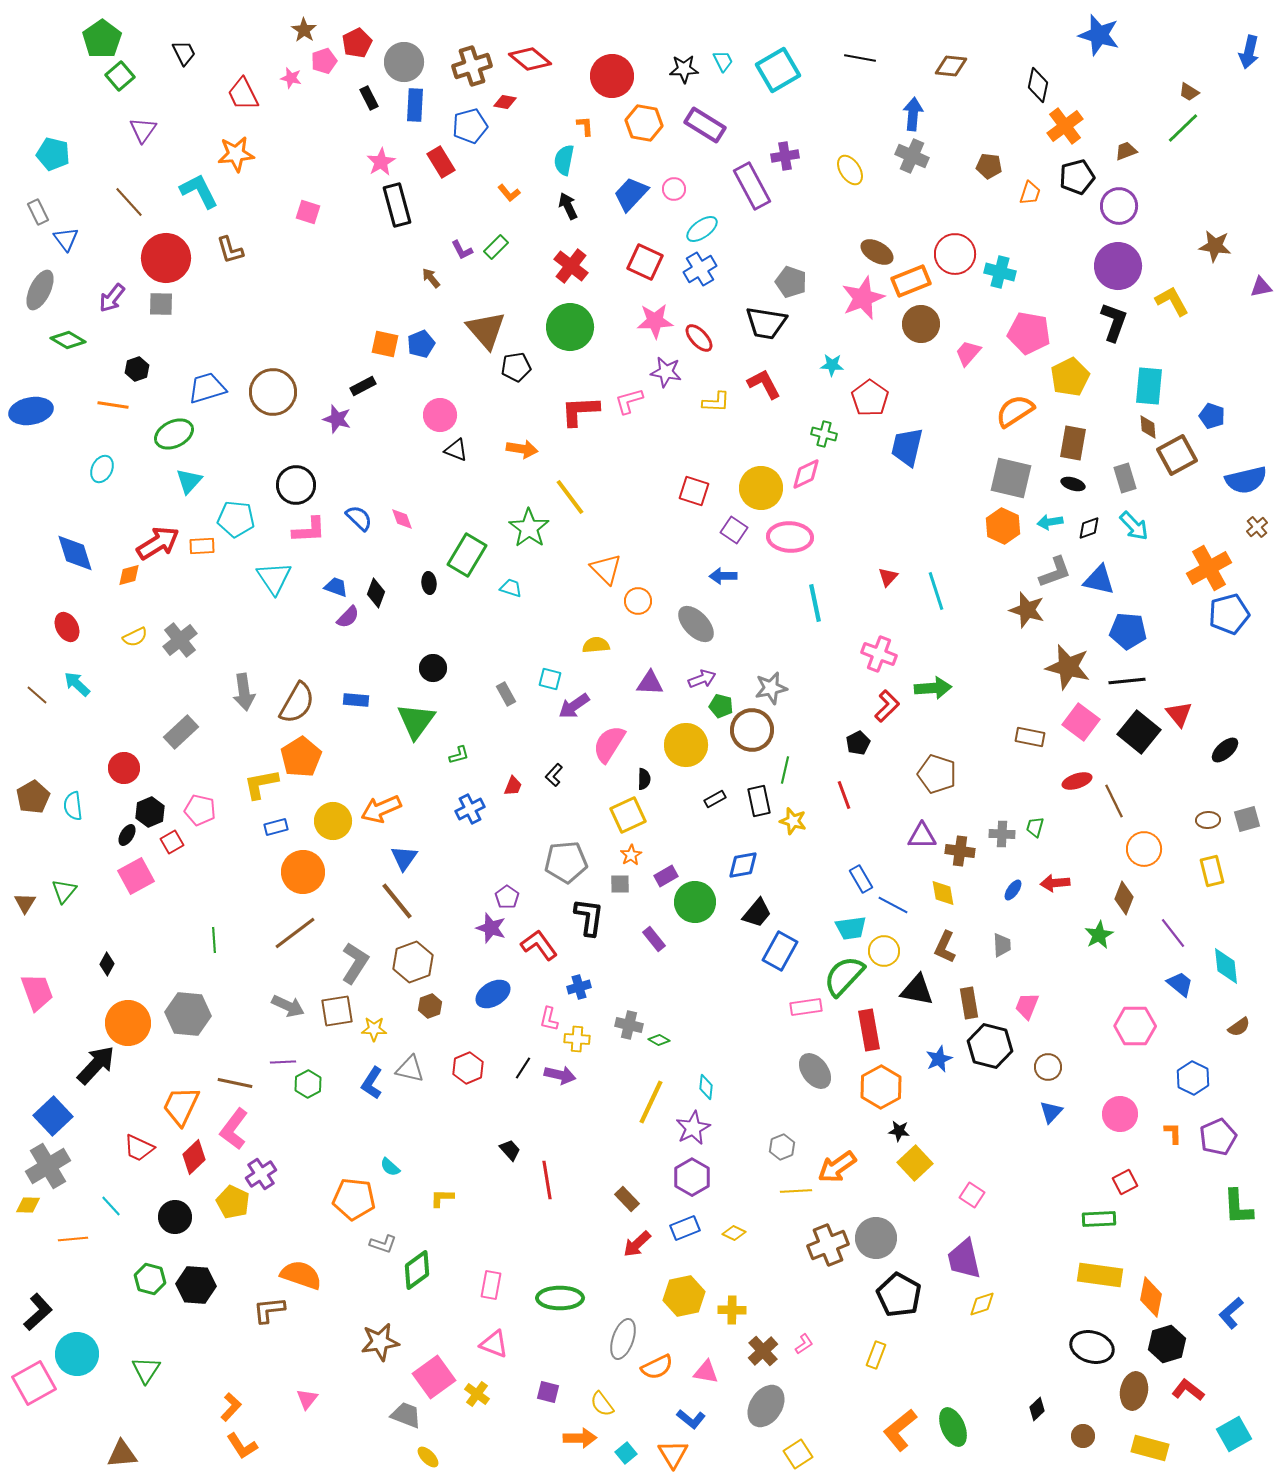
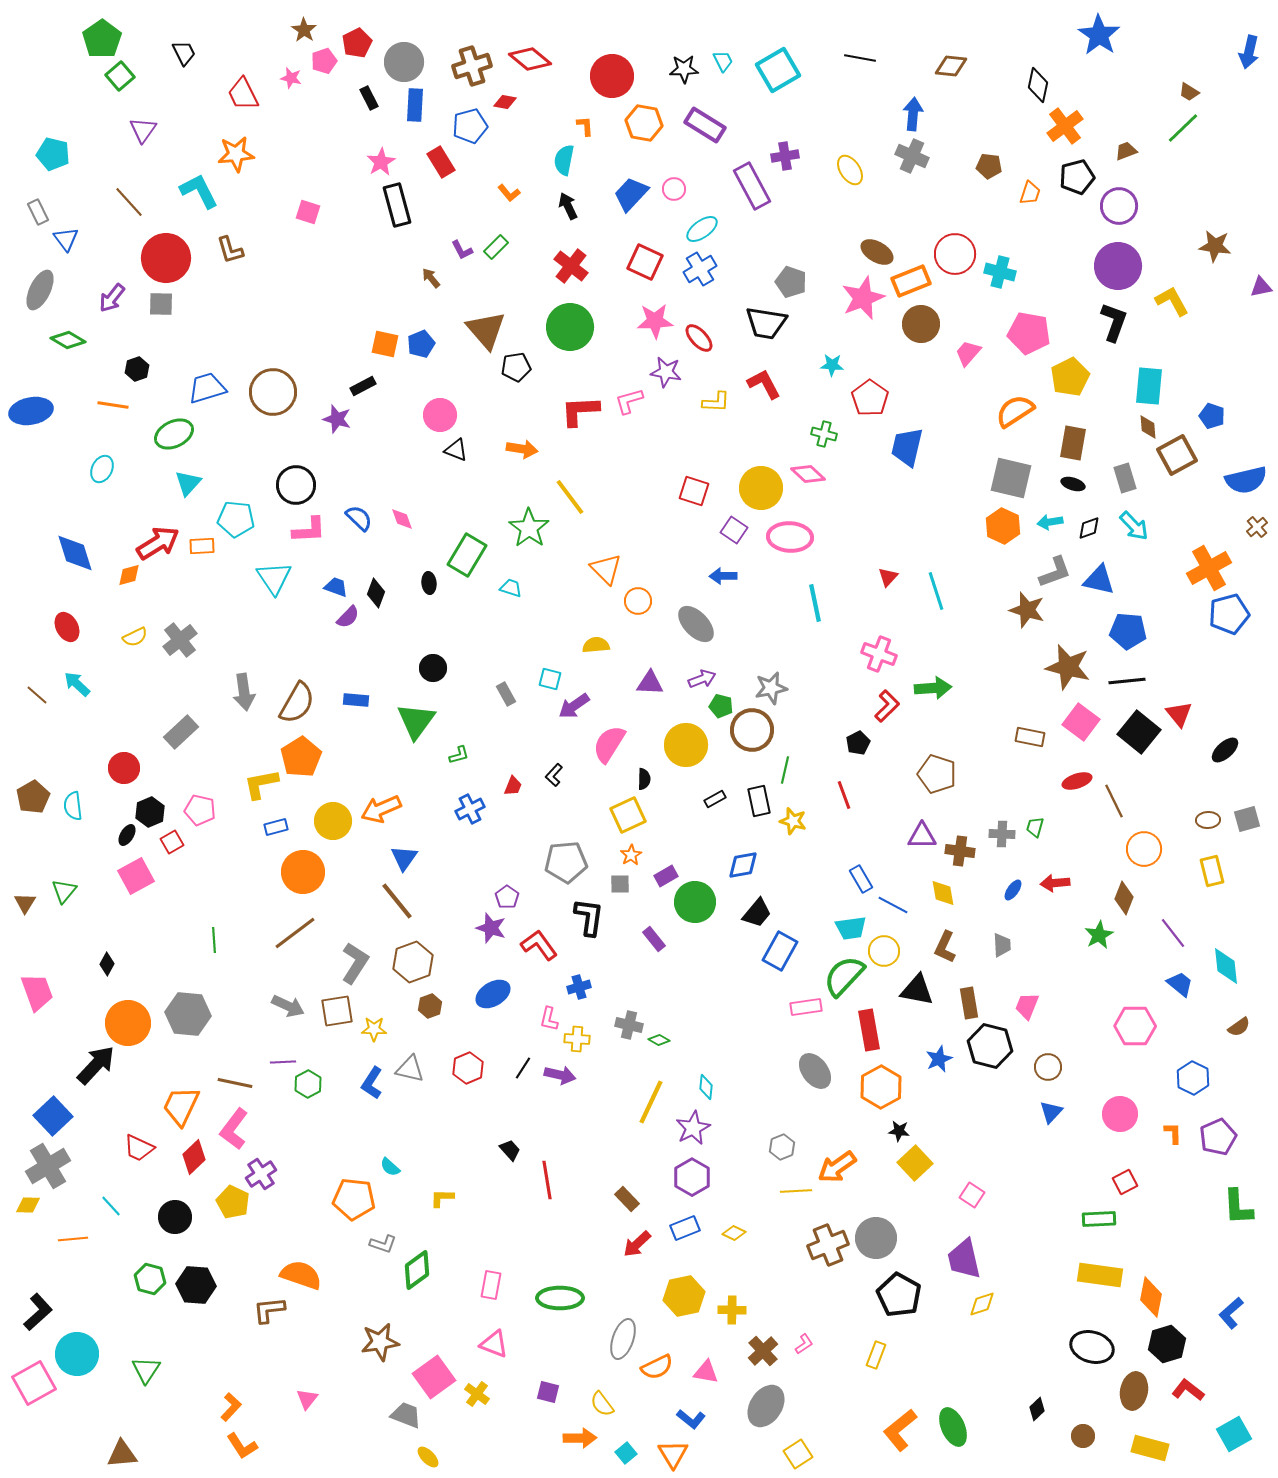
blue star at (1099, 35): rotated 18 degrees clockwise
pink diamond at (806, 474): moved 2 px right; rotated 68 degrees clockwise
cyan triangle at (189, 481): moved 1 px left, 2 px down
